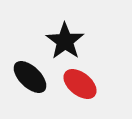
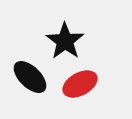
red ellipse: rotated 68 degrees counterclockwise
